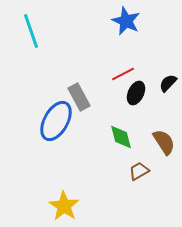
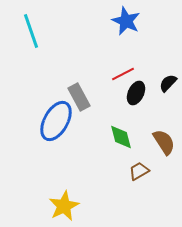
yellow star: rotated 12 degrees clockwise
